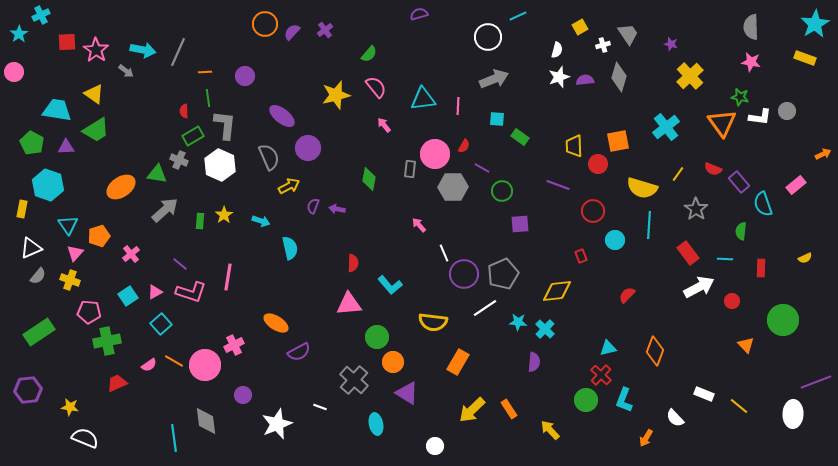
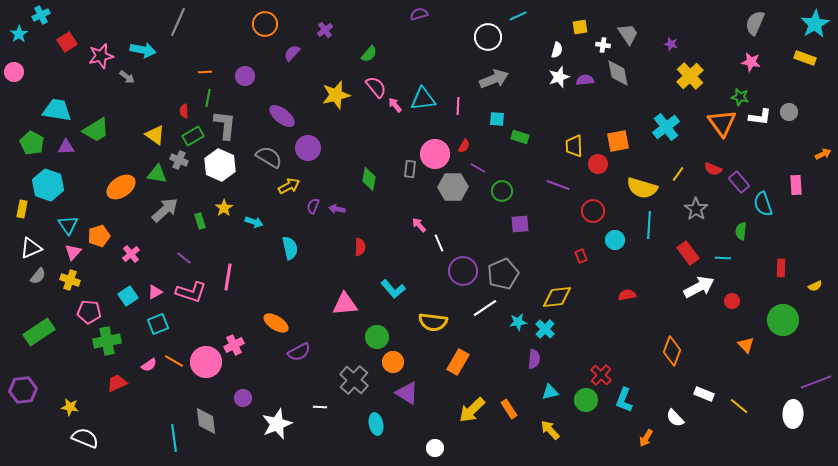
yellow square at (580, 27): rotated 21 degrees clockwise
gray semicircle at (751, 27): moved 4 px right, 4 px up; rotated 25 degrees clockwise
purple semicircle at (292, 32): moved 21 px down
red square at (67, 42): rotated 30 degrees counterclockwise
white cross at (603, 45): rotated 24 degrees clockwise
pink star at (96, 50): moved 5 px right, 6 px down; rotated 25 degrees clockwise
gray line at (178, 52): moved 30 px up
gray arrow at (126, 71): moved 1 px right, 6 px down
gray diamond at (619, 77): moved 1 px left, 4 px up; rotated 28 degrees counterclockwise
yellow triangle at (94, 94): moved 61 px right, 41 px down
green line at (208, 98): rotated 18 degrees clockwise
gray circle at (787, 111): moved 2 px right, 1 px down
pink arrow at (384, 125): moved 11 px right, 20 px up
green rectangle at (520, 137): rotated 18 degrees counterclockwise
gray semicircle at (269, 157): rotated 36 degrees counterclockwise
purple line at (482, 168): moved 4 px left
pink rectangle at (796, 185): rotated 54 degrees counterclockwise
yellow star at (224, 215): moved 7 px up
green rectangle at (200, 221): rotated 21 degrees counterclockwise
cyan arrow at (261, 221): moved 7 px left, 1 px down
pink triangle at (75, 253): moved 2 px left, 1 px up
white line at (444, 253): moved 5 px left, 10 px up
yellow semicircle at (805, 258): moved 10 px right, 28 px down
cyan line at (725, 259): moved 2 px left, 1 px up
red semicircle at (353, 263): moved 7 px right, 16 px up
purple line at (180, 264): moved 4 px right, 6 px up
red rectangle at (761, 268): moved 20 px right
purple circle at (464, 274): moved 1 px left, 3 px up
cyan L-shape at (390, 285): moved 3 px right, 4 px down
yellow diamond at (557, 291): moved 6 px down
red semicircle at (627, 295): rotated 36 degrees clockwise
pink triangle at (349, 304): moved 4 px left
cyan star at (518, 322): rotated 12 degrees counterclockwise
cyan square at (161, 324): moved 3 px left; rotated 20 degrees clockwise
cyan triangle at (608, 348): moved 58 px left, 44 px down
orange diamond at (655, 351): moved 17 px right
purple semicircle at (534, 362): moved 3 px up
pink circle at (205, 365): moved 1 px right, 3 px up
purple hexagon at (28, 390): moved 5 px left
purple circle at (243, 395): moved 3 px down
white line at (320, 407): rotated 16 degrees counterclockwise
white circle at (435, 446): moved 2 px down
